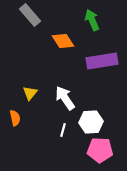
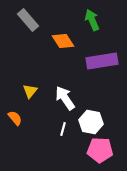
gray rectangle: moved 2 px left, 5 px down
yellow triangle: moved 2 px up
orange semicircle: rotated 28 degrees counterclockwise
white hexagon: rotated 15 degrees clockwise
white line: moved 1 px up
